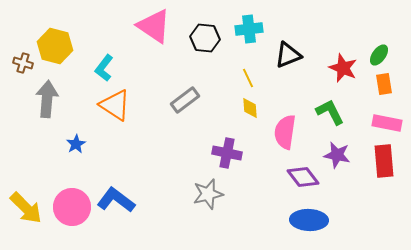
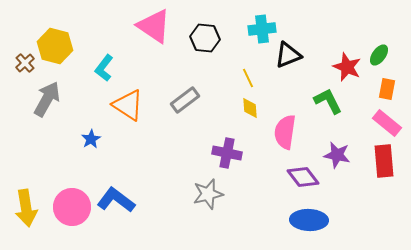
cyan cross: moved 13 px right
brown cross: moved 2 px right; rotated 30 degrees clockwise
red star: moved 4 px right, 1 px up
orange rectangle: moved 3 px right, 5 px down; rotated 20 degrees clockwise
gray arrow: rotated 24 degrees clockwise
orange triangle: moved 13 px right
green L-shape: moved 2 px left, 11 px up
pink rectangle: rotated 28 degrees clockwise
blue star: moved 15 px right, 5 px up
yellow arrow: rotated 36 degrees clockwise
